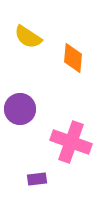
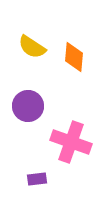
yellow semicircle: moved 4 px right, 10 px down
orange diamond: moved 1 px right, 1 px up
purple circle: moved 8 px right, 3 px up
